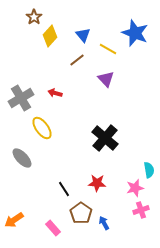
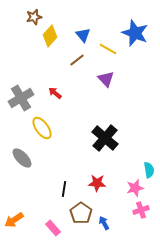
brown star: rotated 21 degrees clockwise
red arrow: rotated 24 degrees clockwise
black line: rotated 42 degrees clockwise
